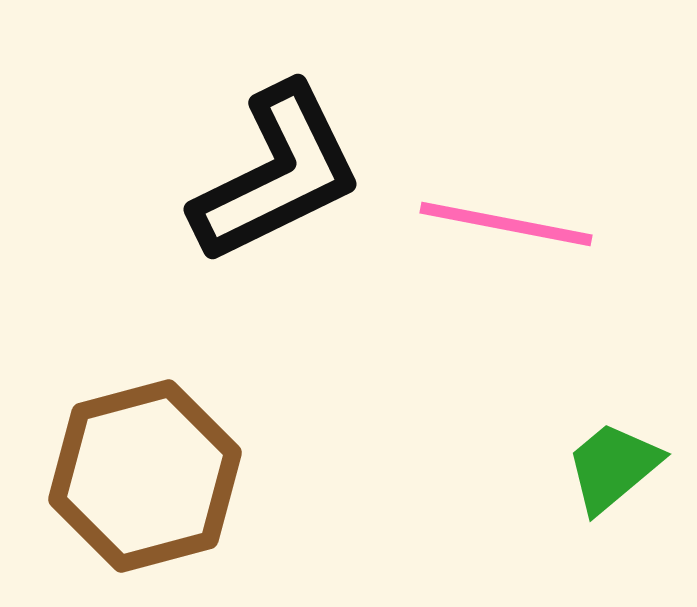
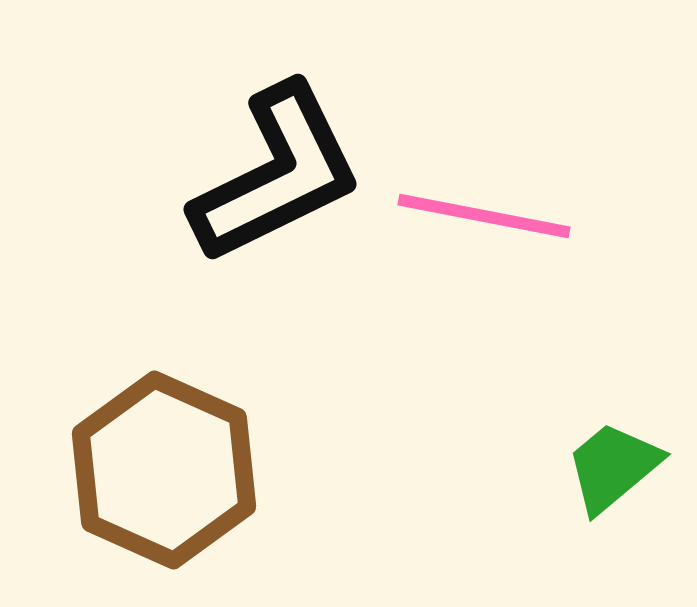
pink line: moved 22 px left, 8 px up
brown hexagon: moved 19 px right, 6 px up; rotated 21 degrees counterclockwise
